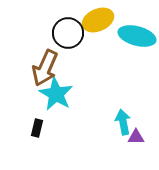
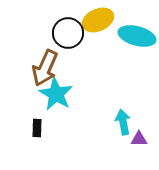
black rectangle: rotated 12 degrees counterclockwise
purple triangle: moved 3 px right, 2 px down
